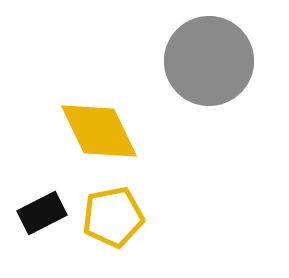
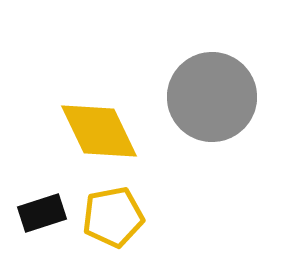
gray circle: moved 3 px right, 36 px down
black rectangle: rotated 9 degrees clockwise
